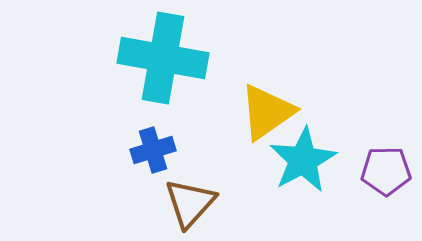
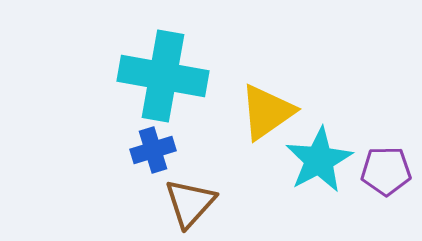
cyan cross: moved 18 px down
cyan star: moved 16 px right
